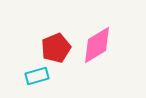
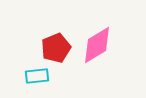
cyan rectangle: rotated 10 degrees clockwise
